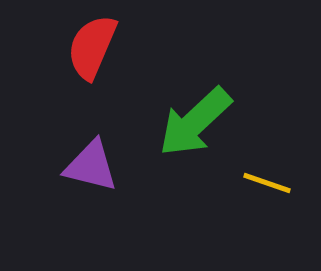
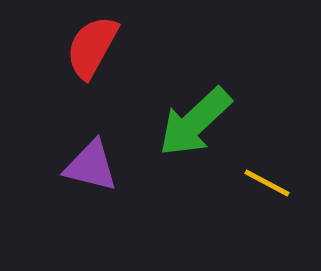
red semicircle: rotated 6 degrees clockwise
yellow line: rotated 9 degrees clockwise
